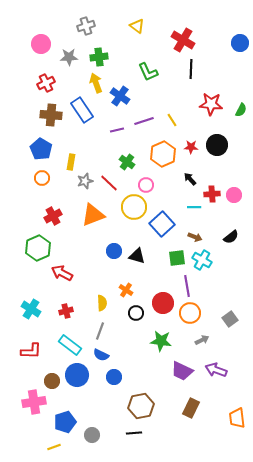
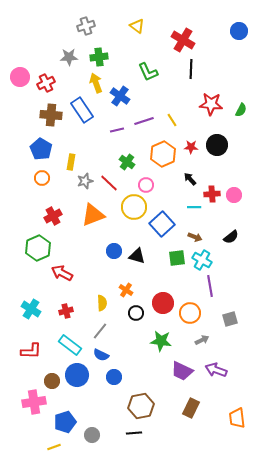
blue circle at (240, 43): moved 1 px left, 12 px up
pink circle at (41, 44): moved 21 px left, 33 px down
purple line at (187, 286): moved 23 px right
gray square at (230, 319): rotated 21 degrees clockwise
gray line at (100, 331): rotated 18 degrees clockwise
